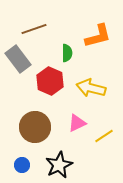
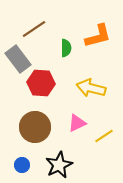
brown line: rotated 15 degrees counterclockwise
green semicircle: moved 1 px left, 5 px up
red hexagon: moved 9 px left, 2 px down; rotated 20 degrees counterclockwise
